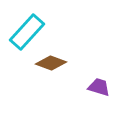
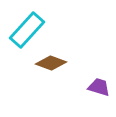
cyan rectangle: moved 2 px up
